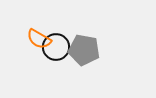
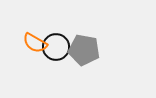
orange semicircle: moved 4 px left, 4 px down
